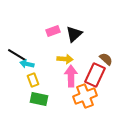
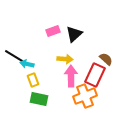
black line: moved 3 px left, 1 px down
